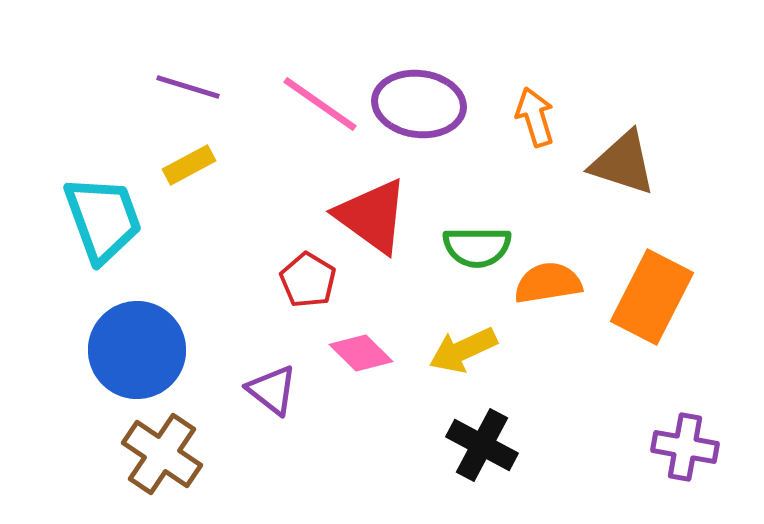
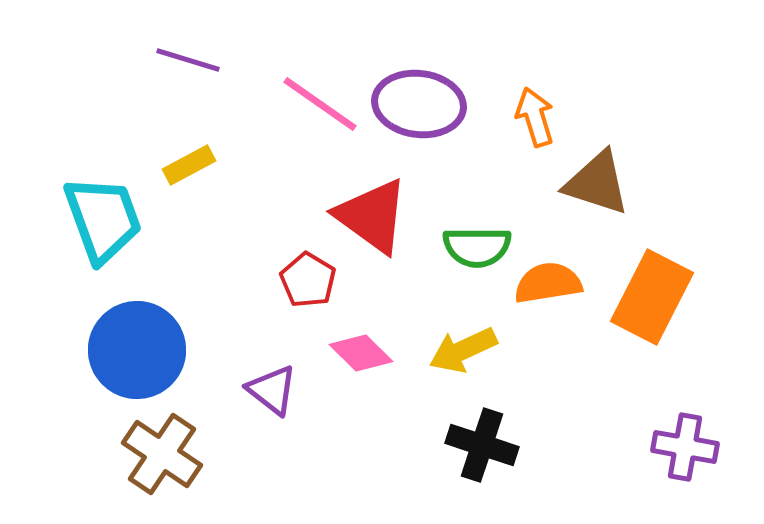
purple line: moved 27 px up
brown triangle: moved 26 px left, 20 px down
black cross: rotated 10 degrees counterclockwise
